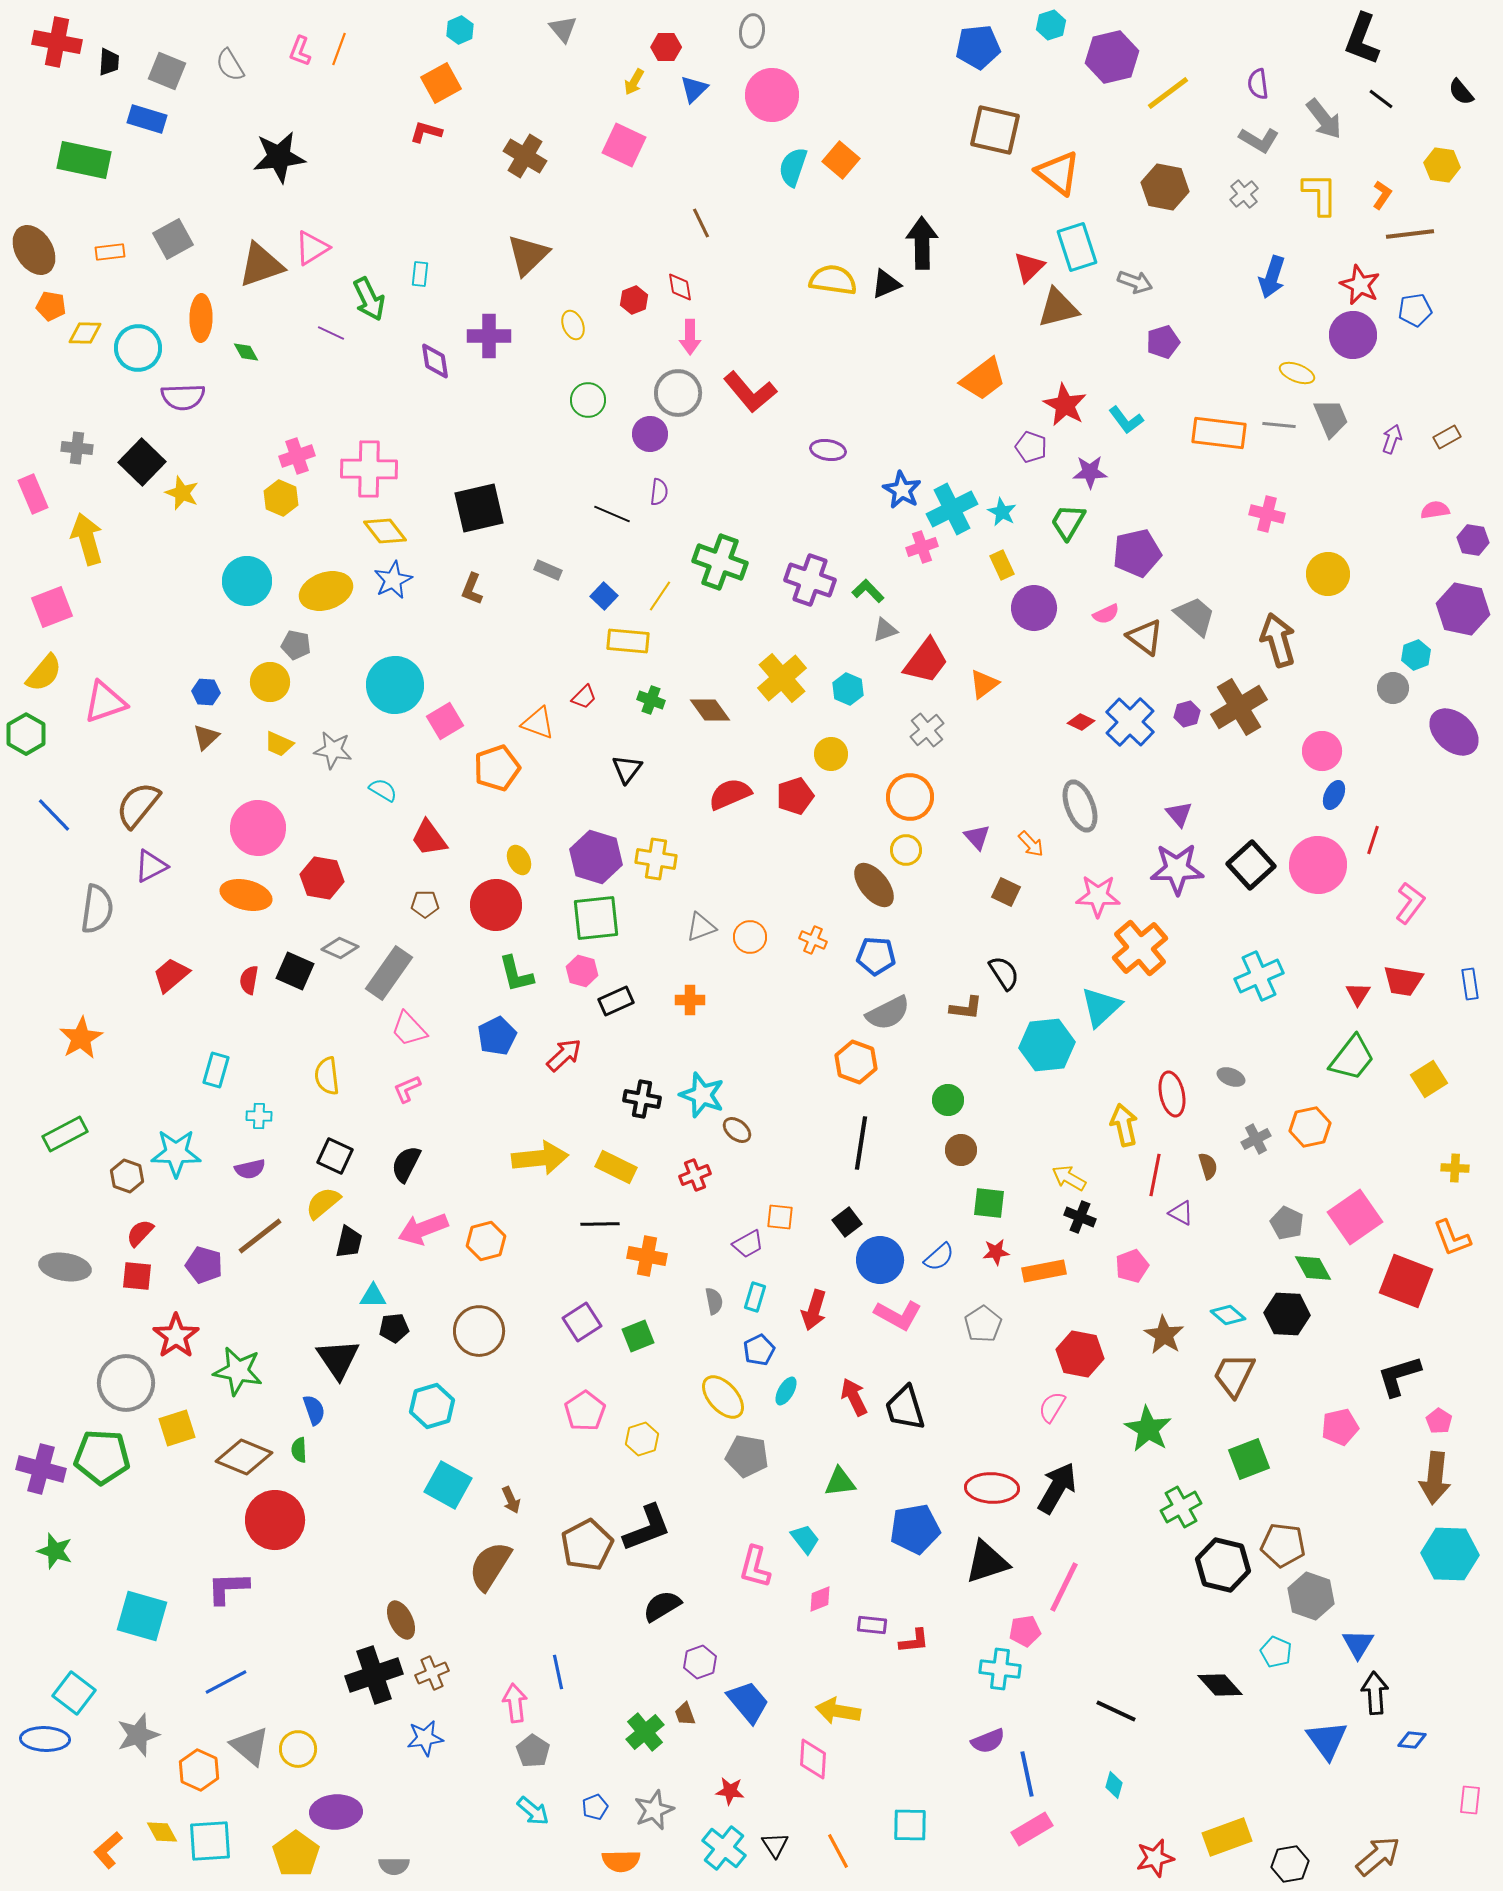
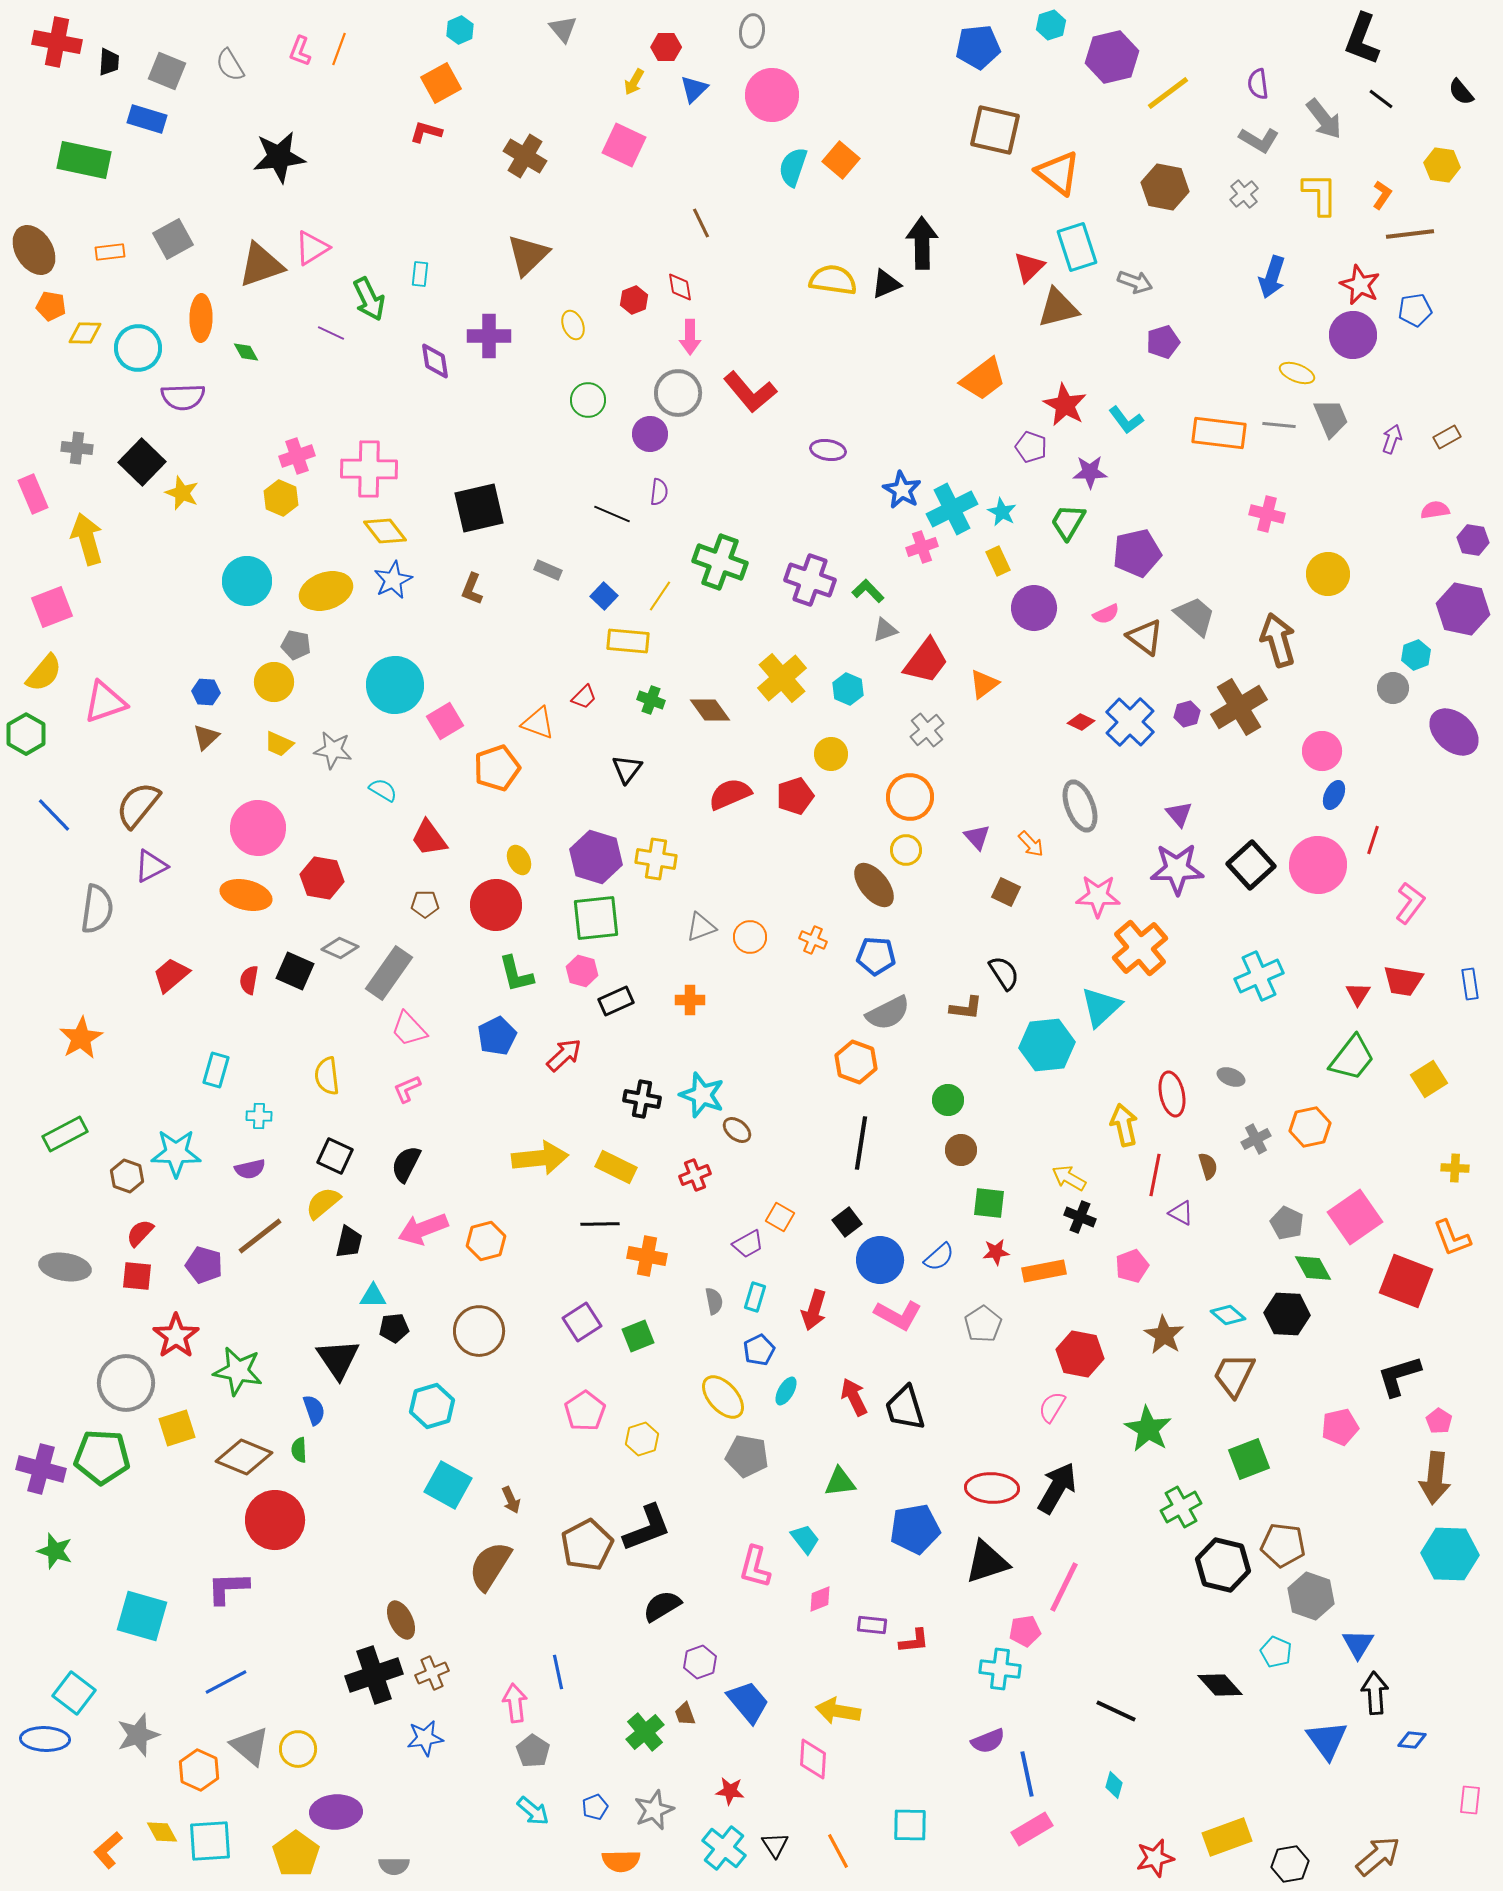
yellow rectangle at (1002, 565): moved 4 px left, 4 px up
yellow circle at (270, 682): moved 4 px right
orange square at (780, 1217): rotated 24 degrees clockwise
